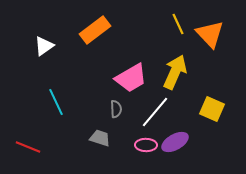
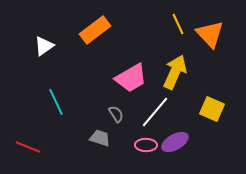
gray semicircle: moved 5 px down; rotated 30 degrees counterclockwise
